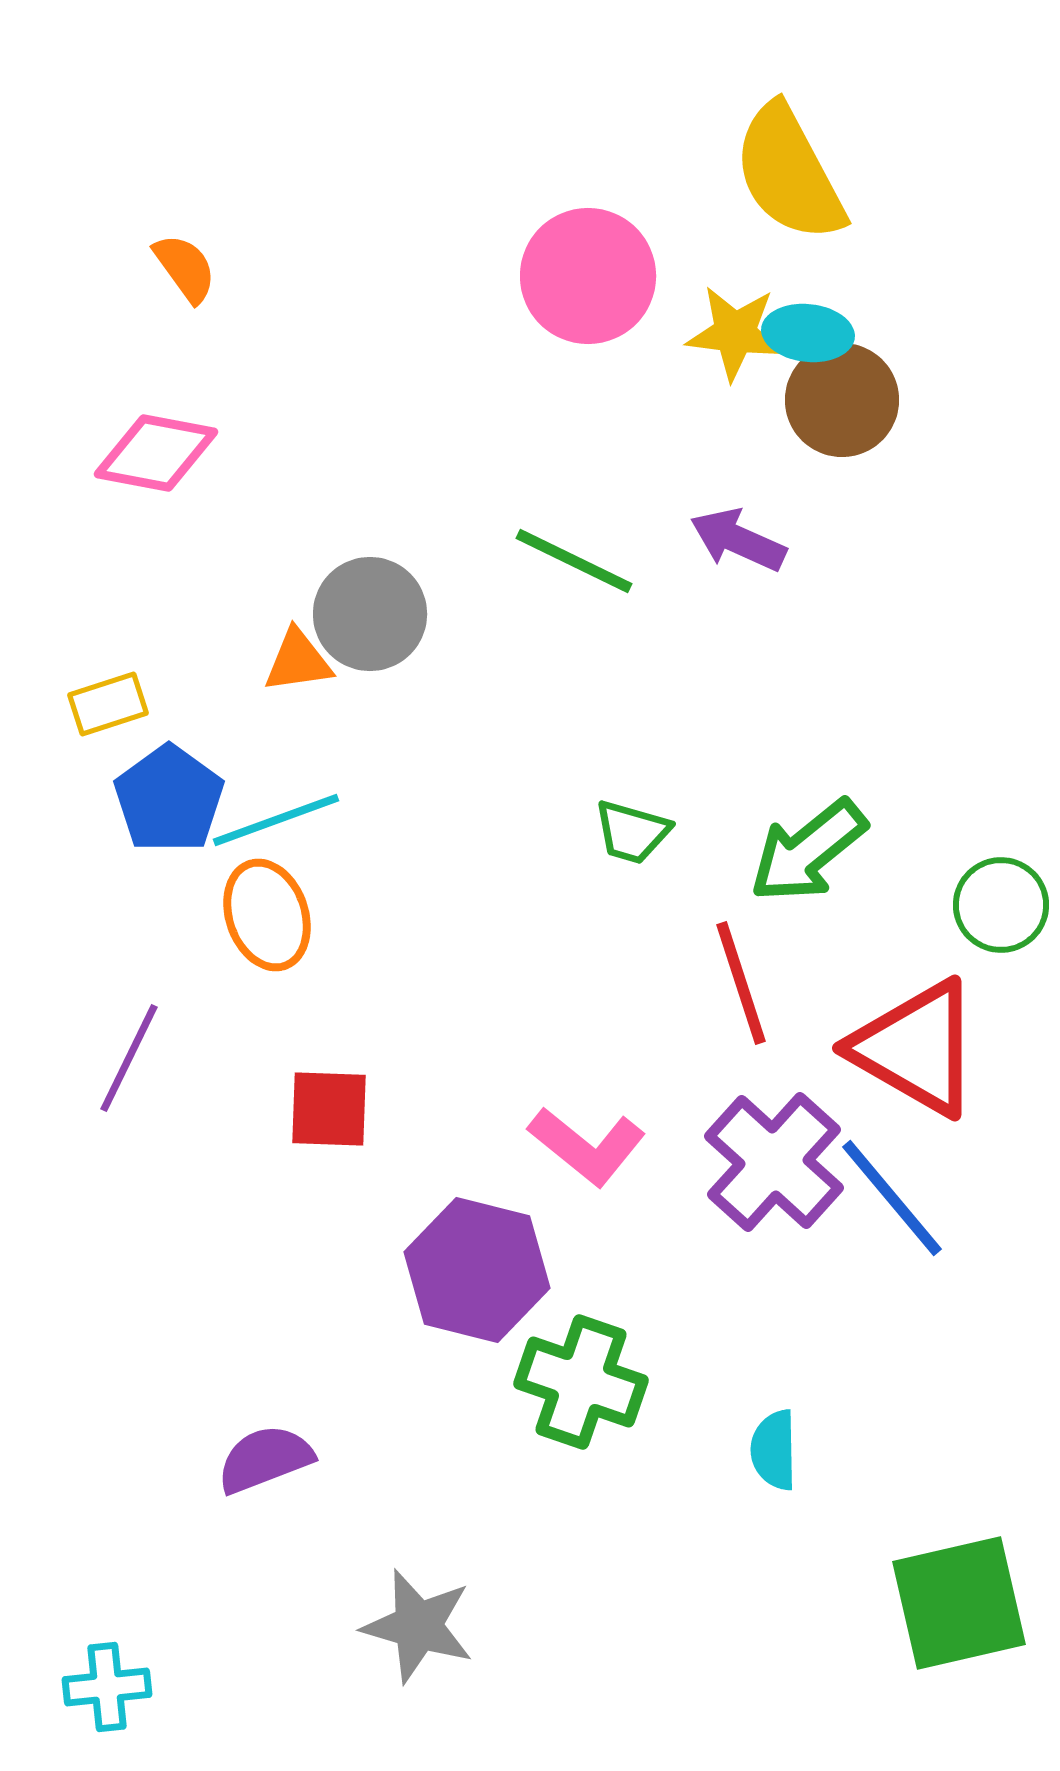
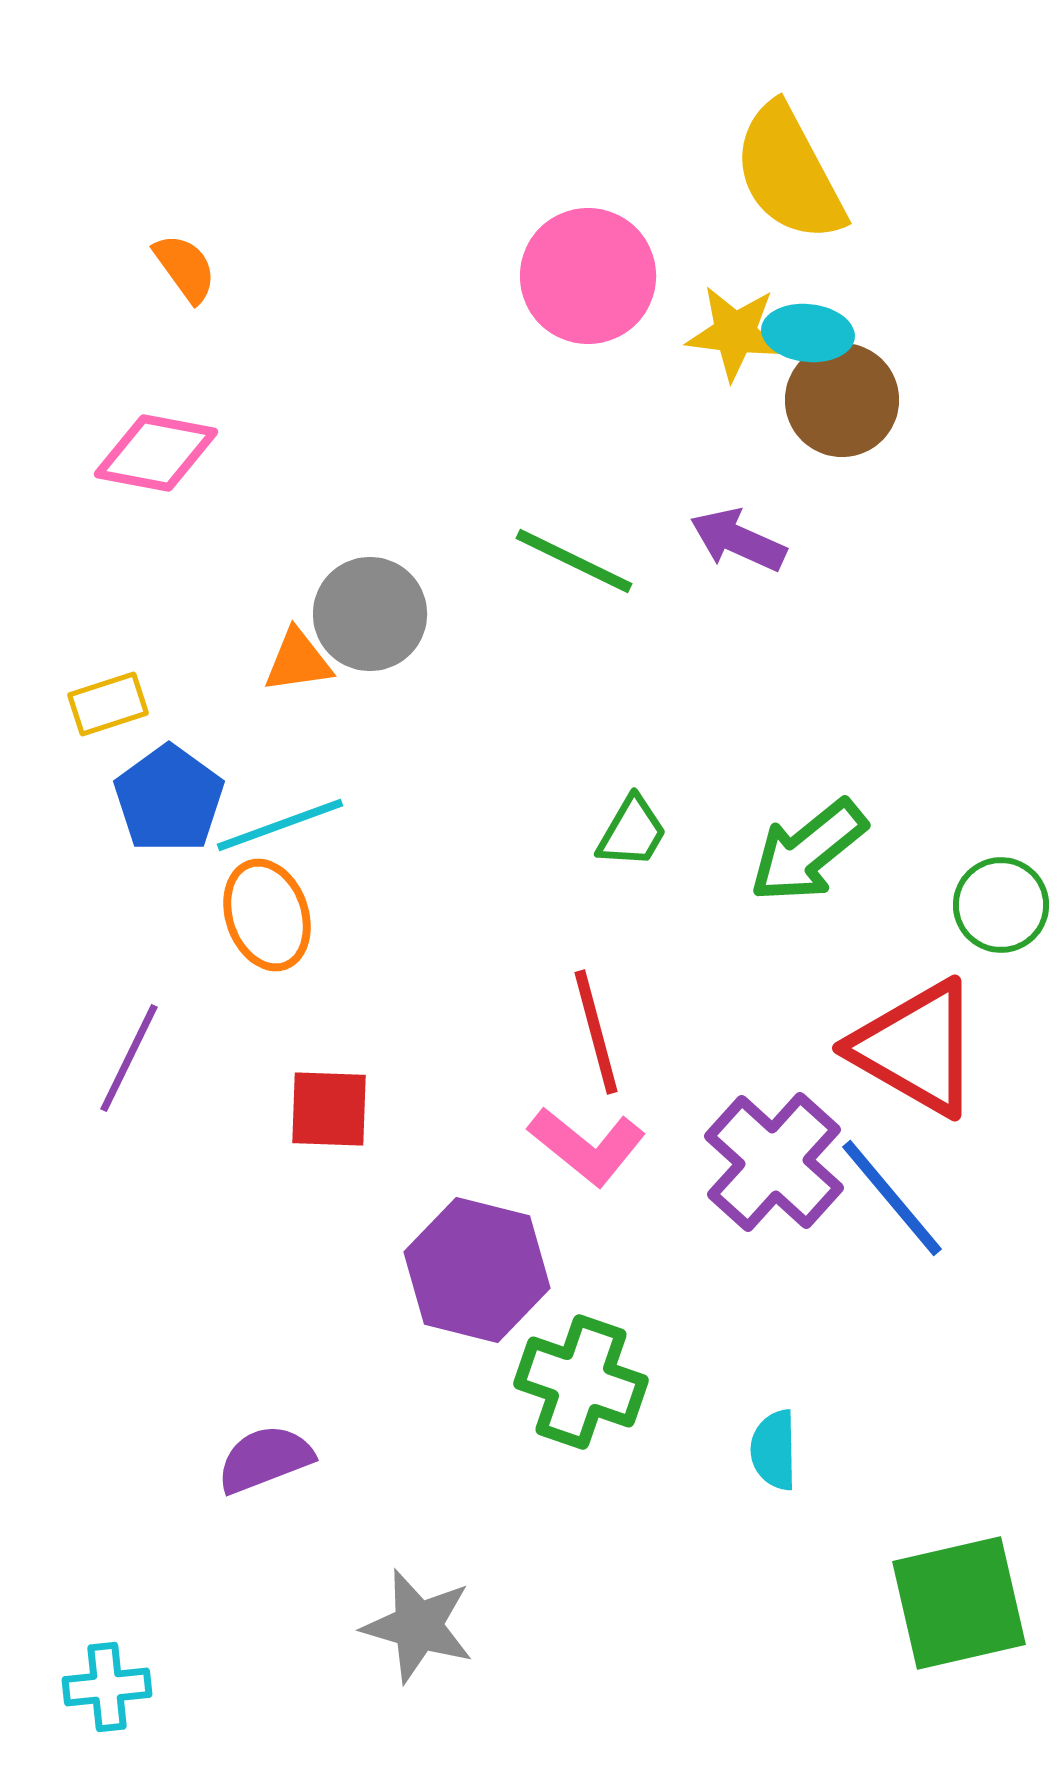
cyan line: moved 4 px right, 5 px down
green trapezoid: rotated 76 degrees counterclockwise
red line: moved 145 px left, 49 px down; rotated 3 degrees clockwise
